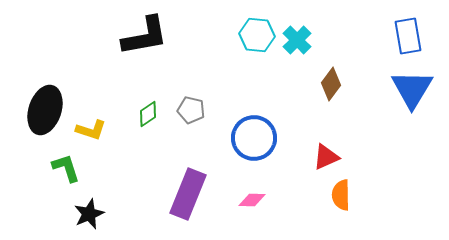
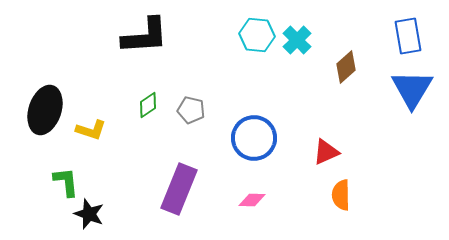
black L-shape: rotated 6 degrees clockwise
brown diamond: moved 15 px right, 17 px up; rotated 12 degrees clockwise
green diamond: moved 9 px up
red triangle: moved 5 px up
green L-shape: moved 14 px down; rotated 12 degrees clockwise
purple rectangle: moved 9 px left, 5 px up
black star: rotated 28 degrees counterclockwise
